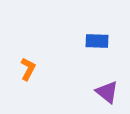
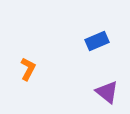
blue rectangle: rotated 25 degrees counterclockwise
